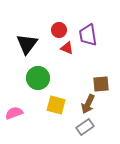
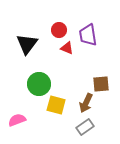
green circle: moved 1 px right, 6 px down
brown arrow: moved 2 px left, 1 px up
pink semicircle: moved 3 px right, 7 px down
